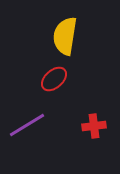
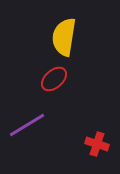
yellow semicircle: moved 1 px left, 1 px down
red cross: moved 3 px right, 18 px down; rotated 25 degrees clockwise
